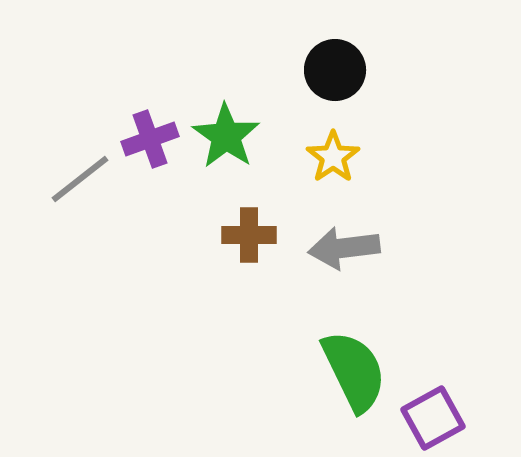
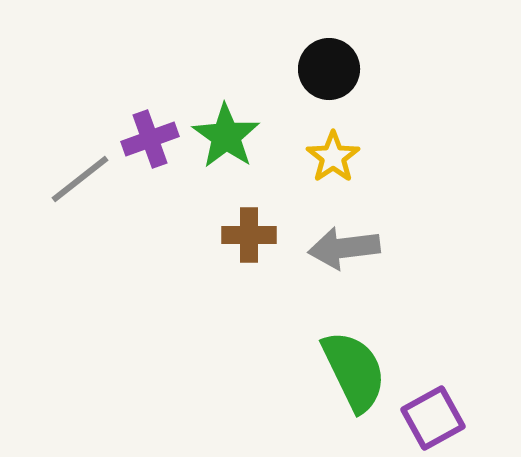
black circle: moved 6 px left, 1 px up
